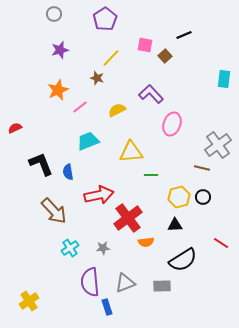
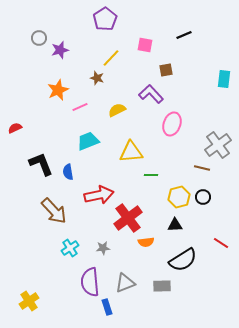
gray circle: moved 15 px left, 24 px down
brown square: moved 1 px right, 14 px down; rotated 32 degrees clockwise
pink line: rotated 14 degrees clockwise
